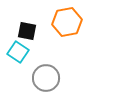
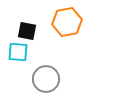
cyan square: rotated 30 degrees counterclockwise
gray circle: moved 1 px down
